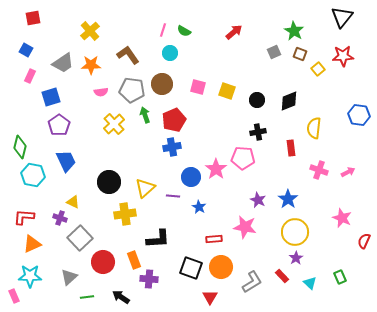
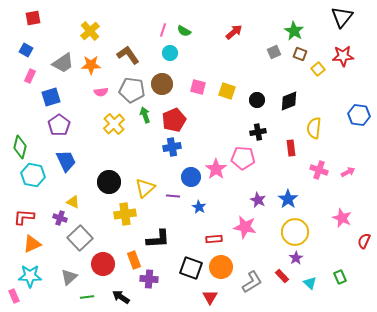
red circle at (103, 262): moved 2 px down
